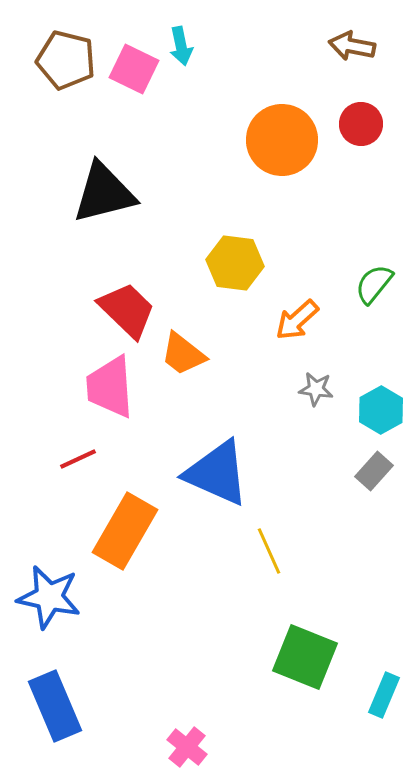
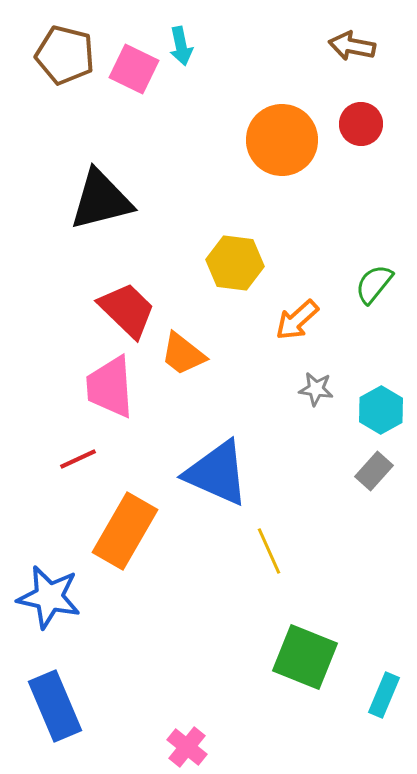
brown pentagon: moved 1 px left, 5 px up
black triangle: moved 3 px left, 7 px down
